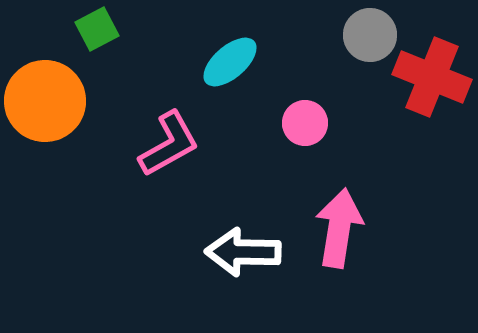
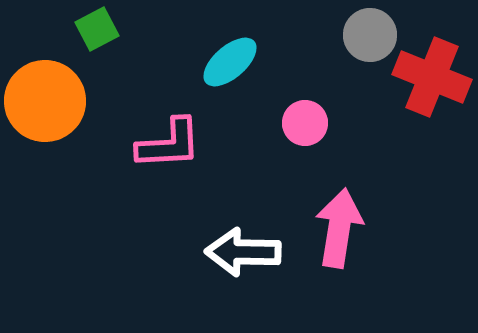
pink L-shape: rotated 26 degrees clockwise
